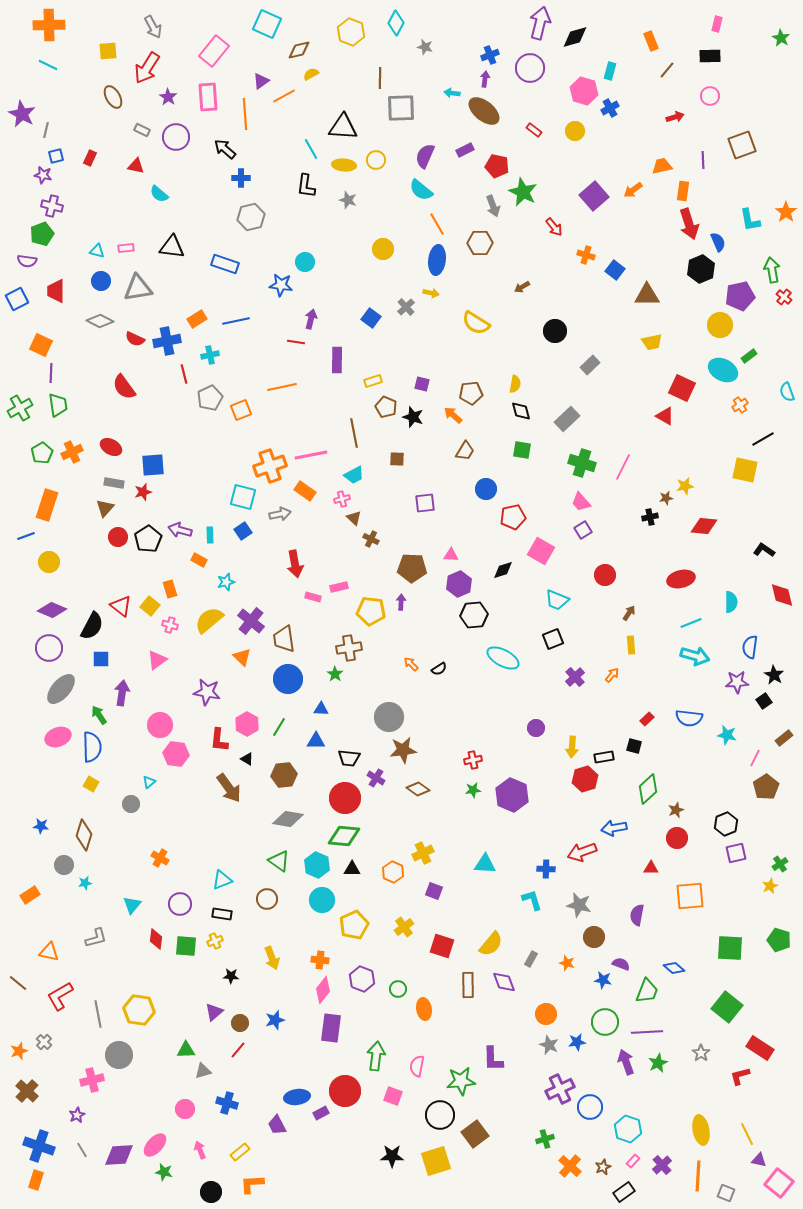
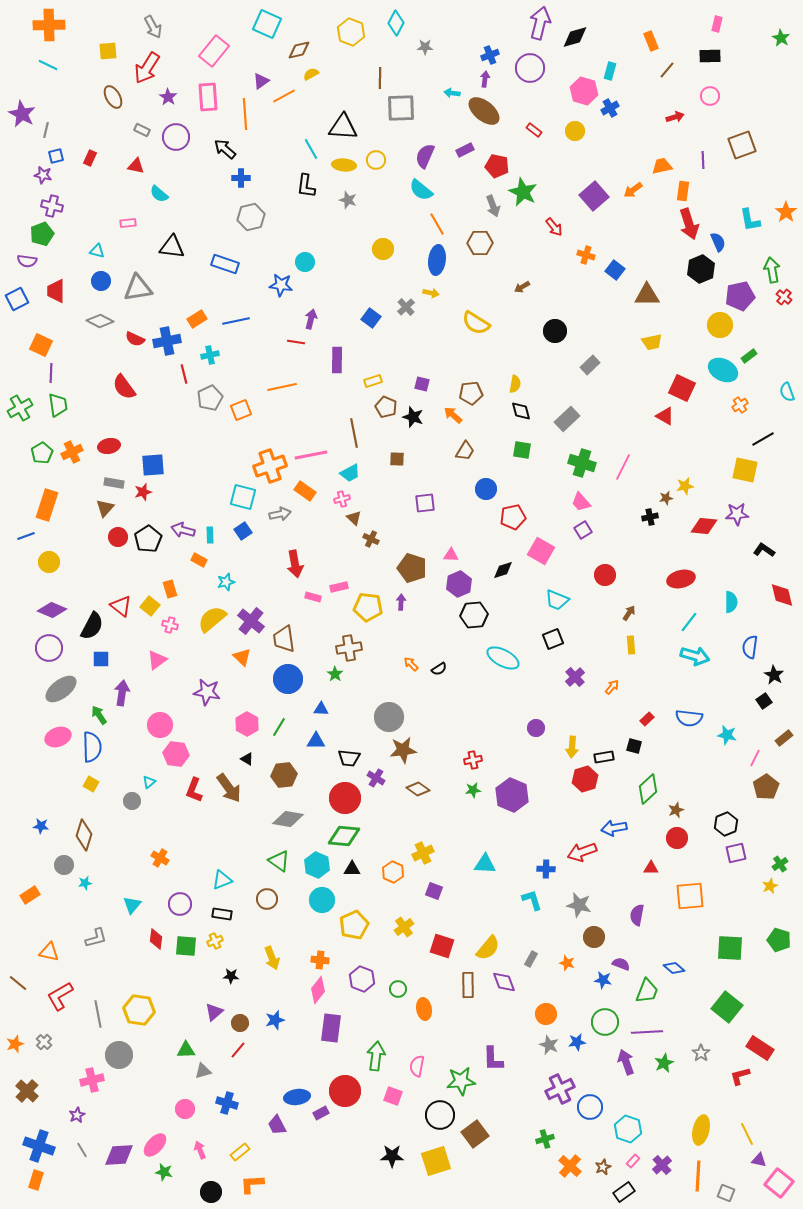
gray star at (425, 47): rotated 14 degrees counterclockwise
pink rectangle at (126, 248): moved 2 px right, 25 px up
red ellipse at (111, 447): moved 2 px left, 1 px up; rotated 40 degrees counterclockwise
cyan trapezoid at (354, 475): moved 4 px left, 2 px up
purple arrow at (180, 530): moved 3 px right
brown pentagon at (412, 568): rotated 16 degrees clockwise
yellow pentagon at (371, 611): moved 3 px left, 4 px up
yellow semicircle at (209, 620): moved 3 px right, 1 px up
cyan line at (691, 623): moved 2 px left, 1 px up; rotated 30 degrees counterclockwise
orange arrow at (612, 675): moved 12 px down
purple star at (737, 682): moved 168 px up
gray ellipse at (61, 689): rotated 12 degrees clockwise
red L-shape at (219, 740): moved 25 px left, 50 px down; rotated 15 degrees clockwise
gray circle at (131, 804): moved 1 px right, 3 px up
yellow semicircle at (491, 944): moved 3 px left, 4 px down
pink diamond at (323, 990): moved 5 px left
orange star at (19, 1051): moved 4 px left, 7 px up
green star at (658, 1063): moved 6 px right
yellow ellipse at (701, 1130): rotated 24 degrees clockwise
